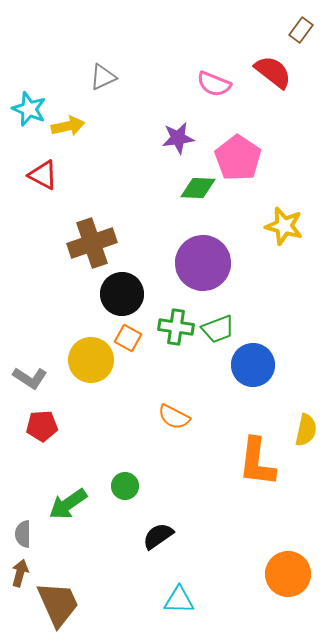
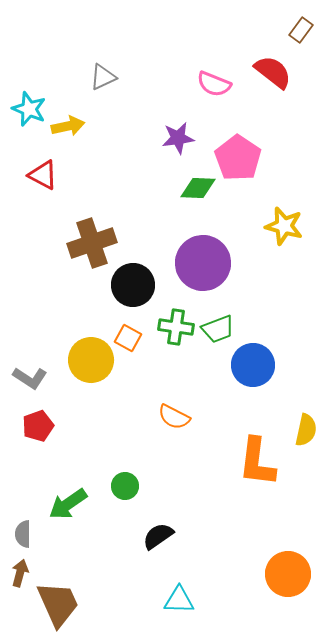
black circle: moved 11 px right, 9 px up
red pentagon: moved 4 px left; rotated 16 degrees counterclockwise
